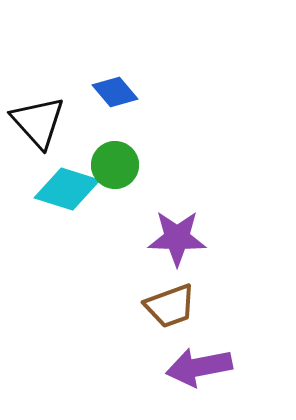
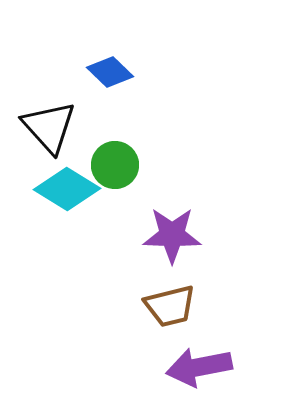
blue diamond: moved 5 px left, 20 px up; rotated 6 degrees counterclockwise
black triangle: moved 11 px right, 5 px down
cyan diamond: rotated 14 degrees clockwise
purple star: moved 5 px left, 3 px up
brown trapezoid: rotated 6 degrees clockwise
